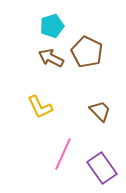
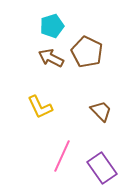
brown trapezoid: moved 1 px right
pink line: moved 1 px left, 2 px down
